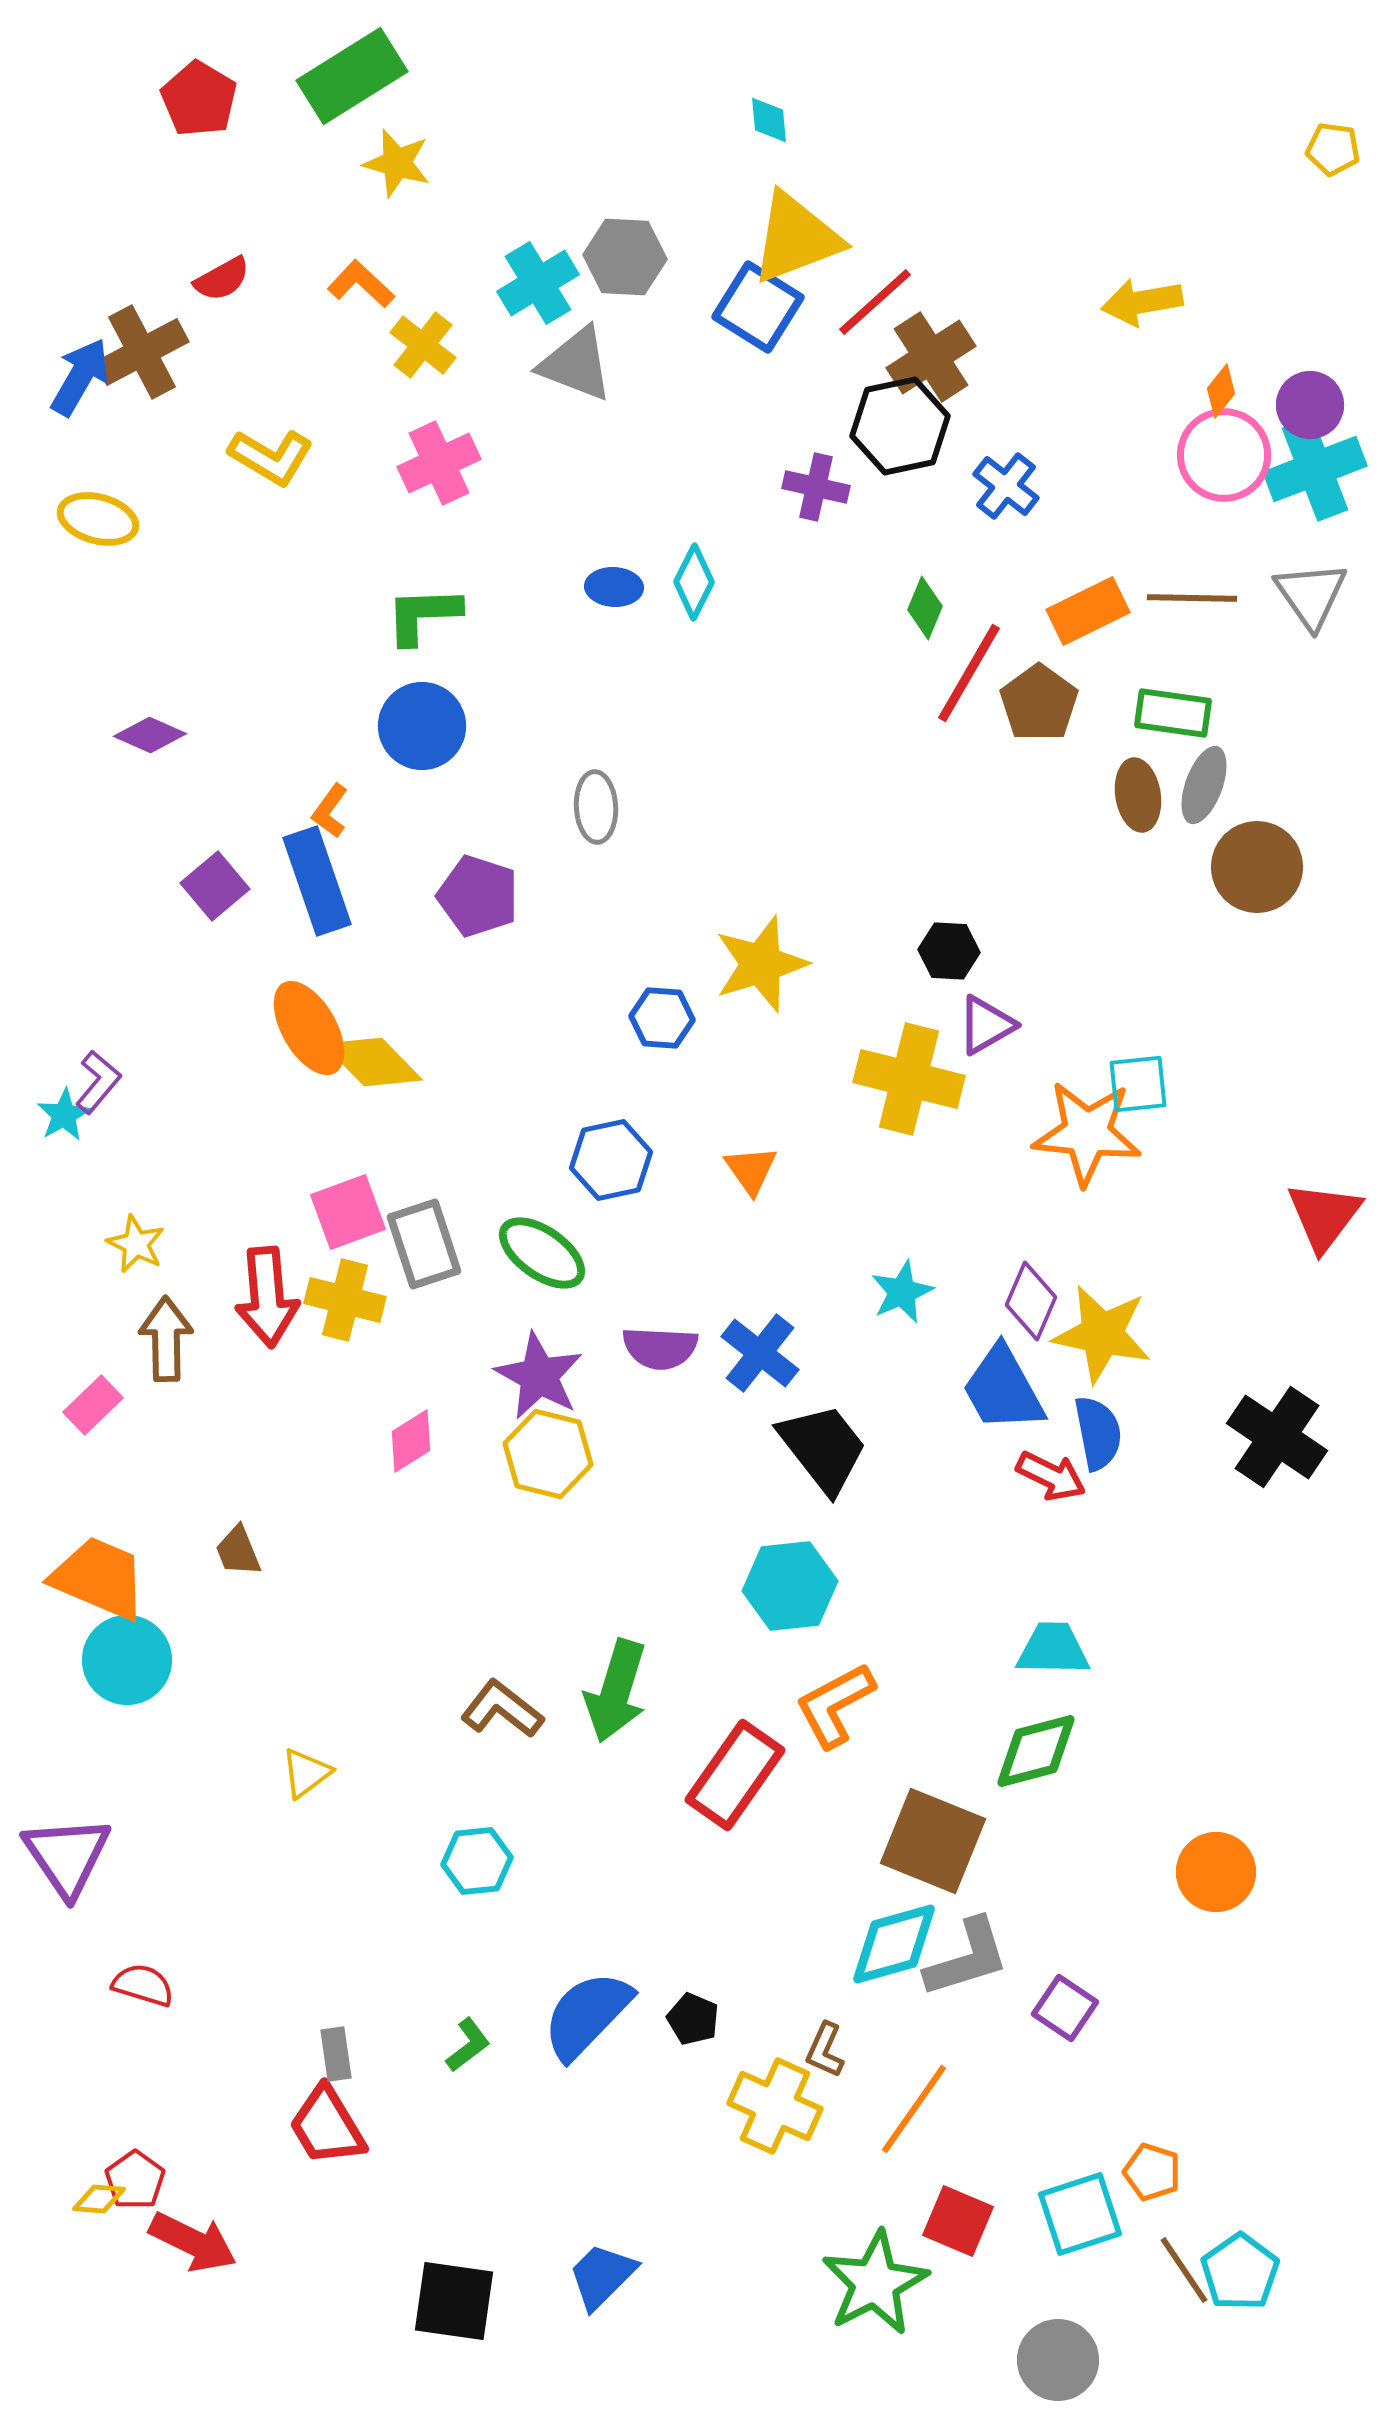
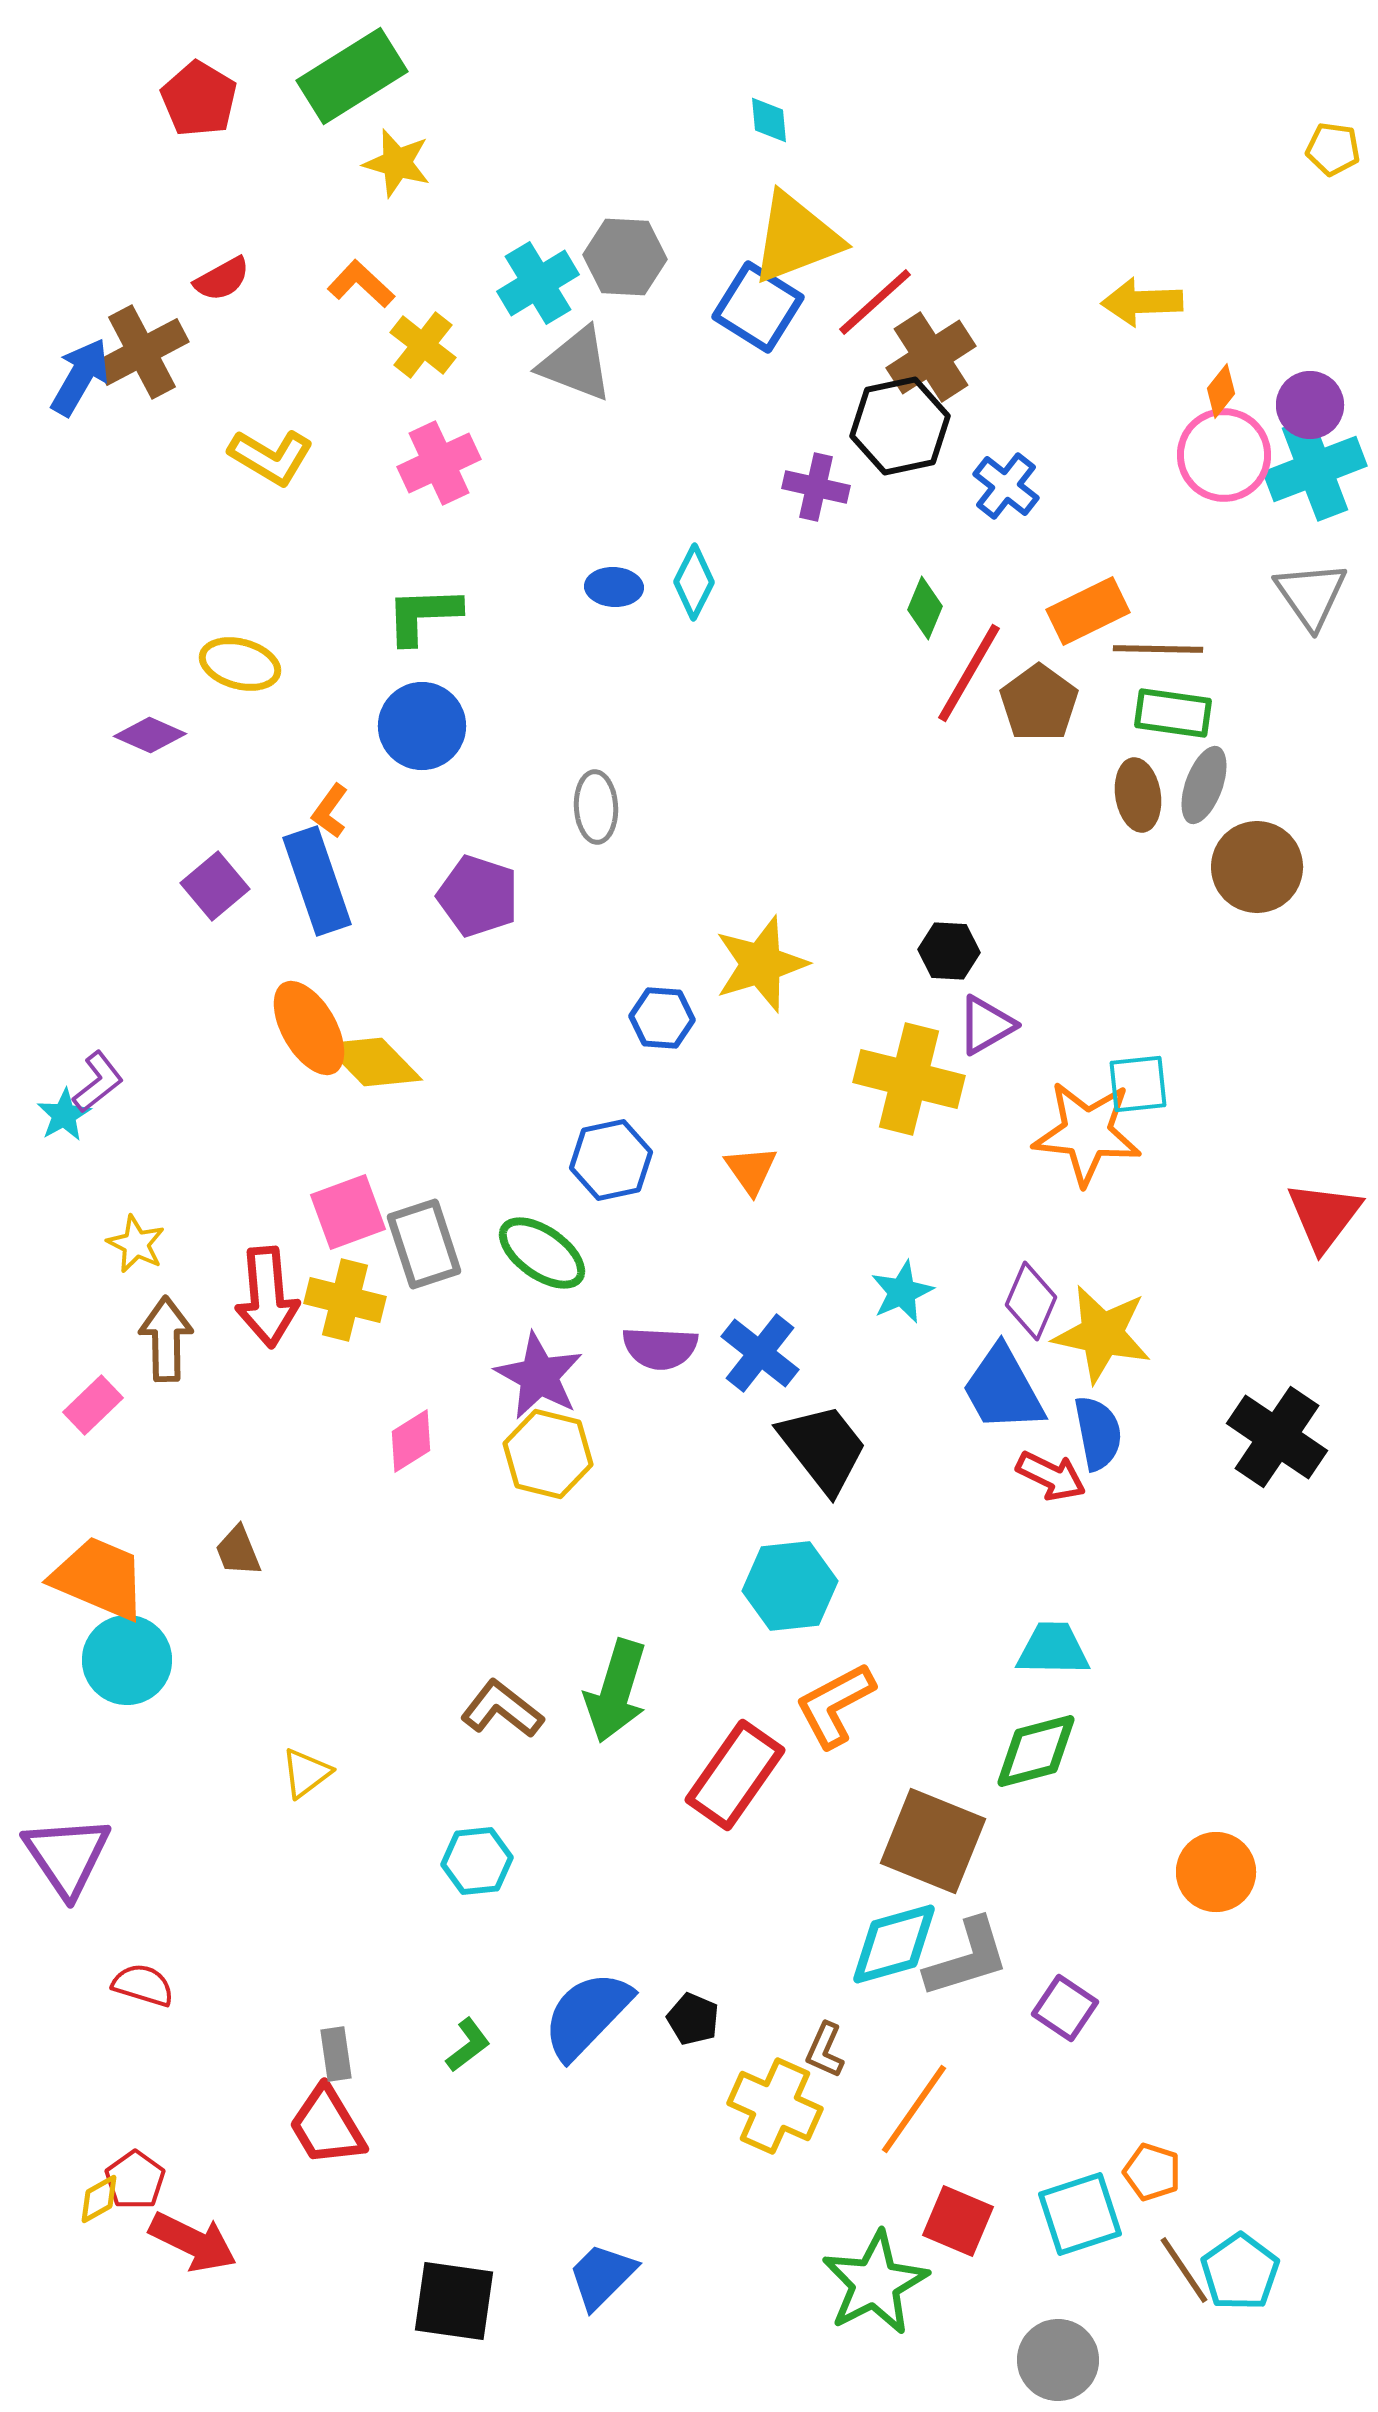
yellow arrow at (1142, 302): rotated 8 degrees clockwise
yellow ellipse at (98, 519): moved 142 px right, 145 px down
brown line at (1192, 598): moved 34 px left, 51 px down
purple L-shape at (98, 1082): rotated 12 degrees clockwise
yellow diamond at (99, 2199): rotated 34 degrees counterclockwise
